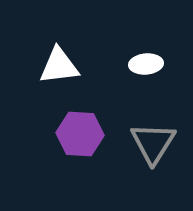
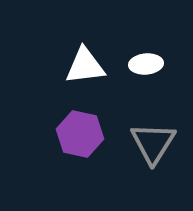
white triangle: moved 26 px right
purple hexagon: rotated 9 degrees clockwise
